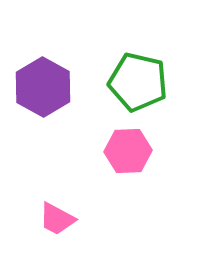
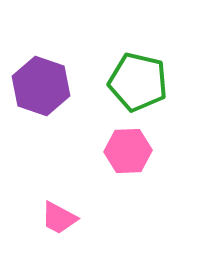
purple hexagon: moved 2 px left, 1 px up; rotated 10 degrees counterclockwise
pink trapezoid: moved 2 px right, 1 px up
